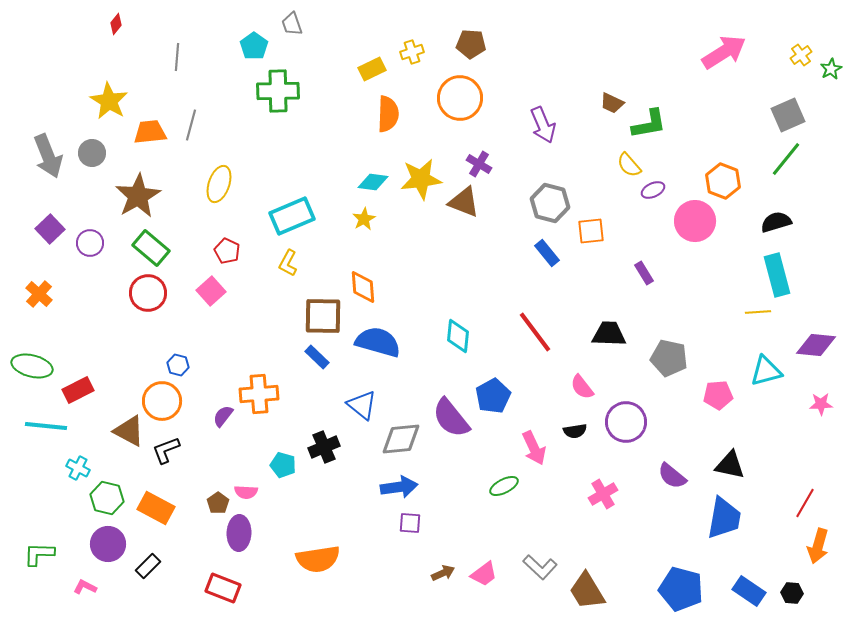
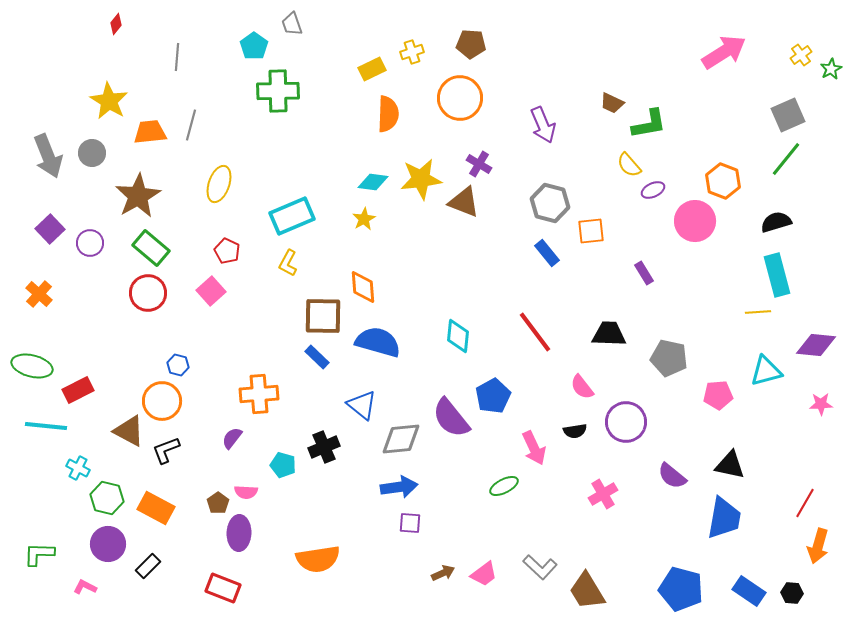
purple semicircle at (223, 416): moved 9 px right, 22 px down
